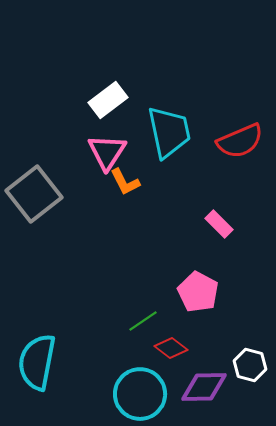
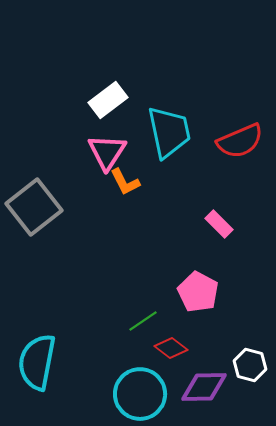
gray square: moved 13 px down
